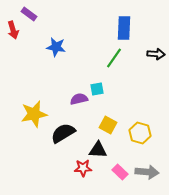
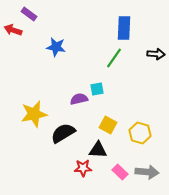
red arrow: rotated 126 degrees clockwise
